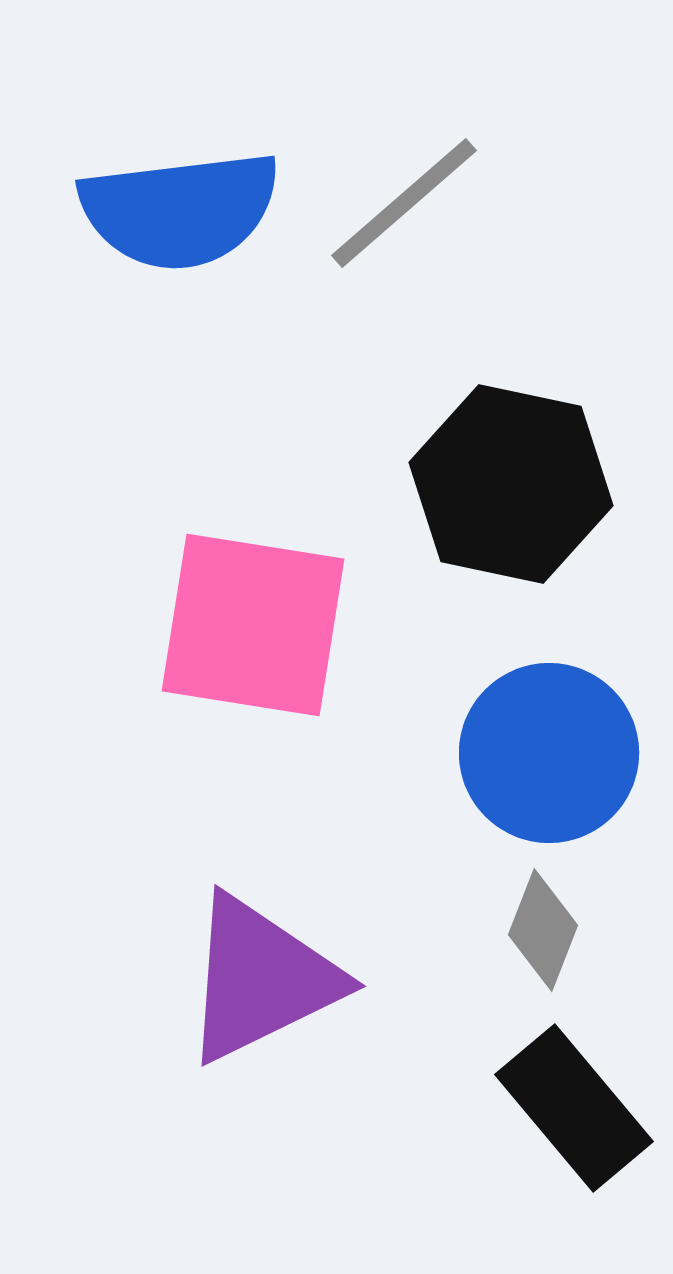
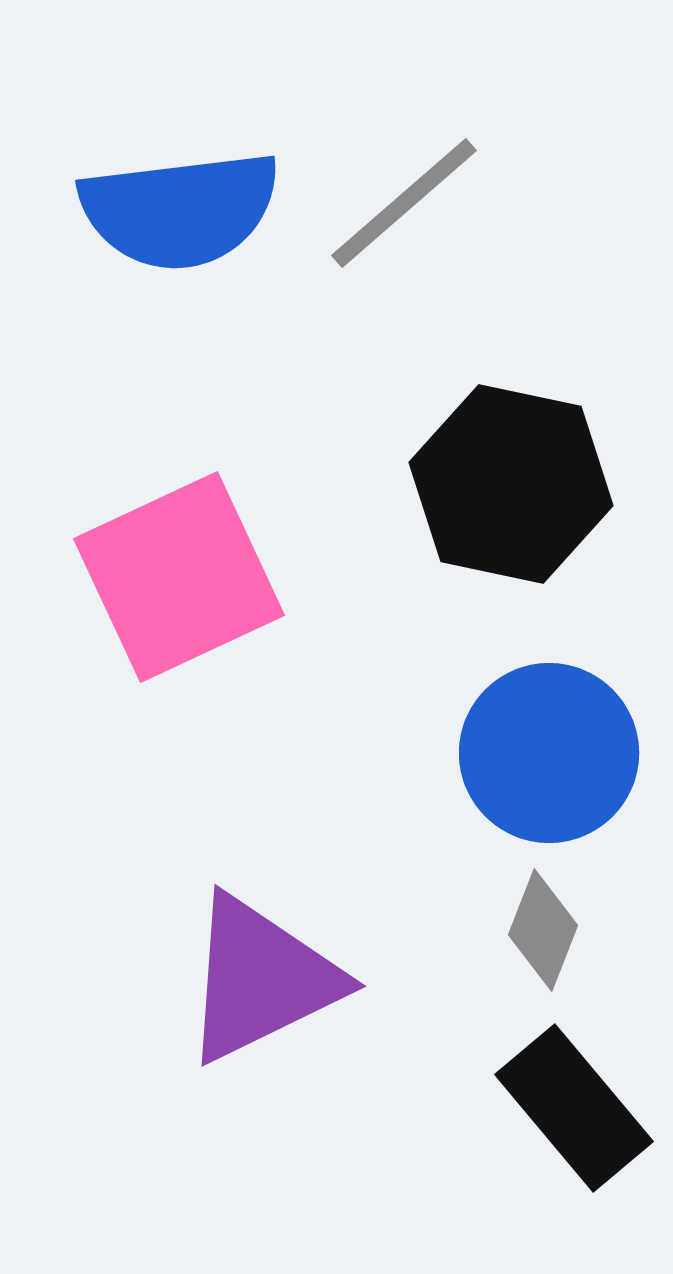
pink square: moved 74 px left, 48 px up; rotated 34 degrees counterclockwise
